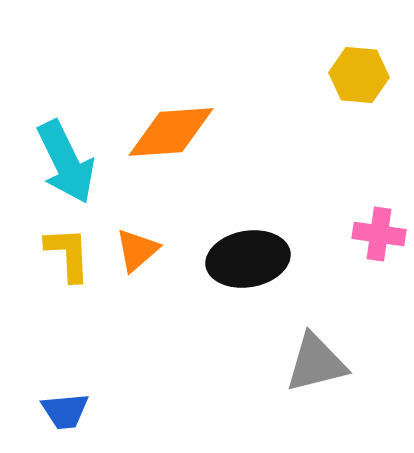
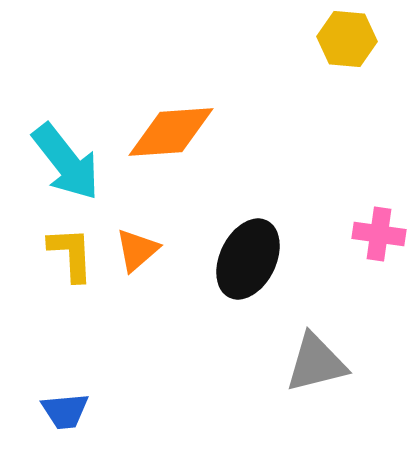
yellow hexagon: moved 12 px left, 36 px up
cyan arrow: rotated 12 degrees counterclockwise
yellow L-shape: moved 3 px right
black ellipse: rotated 54 degrees counterclockwise
